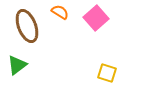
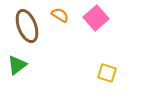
orange semicircle: moved 3 px down
